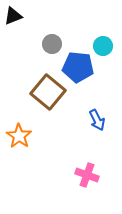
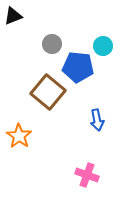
blue arrow: rotated 15 degrees clockwise
